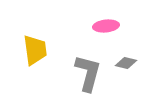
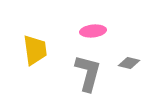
pink ellipse: moved 13 px left, 5 px down
gray diamond: moved 3 px right
